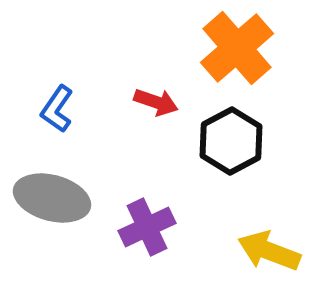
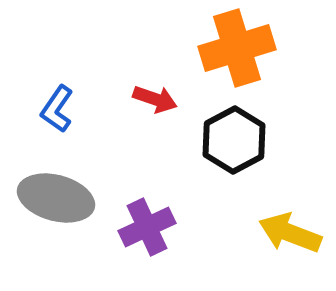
orange cross: rotated 24 degrees clockwise
red arrow: moved 1 px left, 3 px up
black hexagon: moved 3 px right, 1 px up
gray ellipse: moved 4 px right
yellow arrow: moved 21 px right, 18 px up
